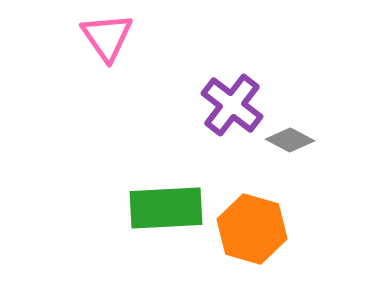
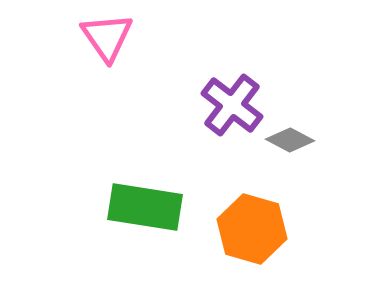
green rectangle: moved 21 px left, 1 px up; rotated 12 degrees clockwise
